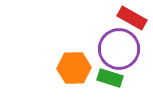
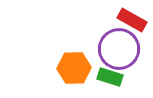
red rectangle: moved 2 px down
green rectangle: moved 1 px up
